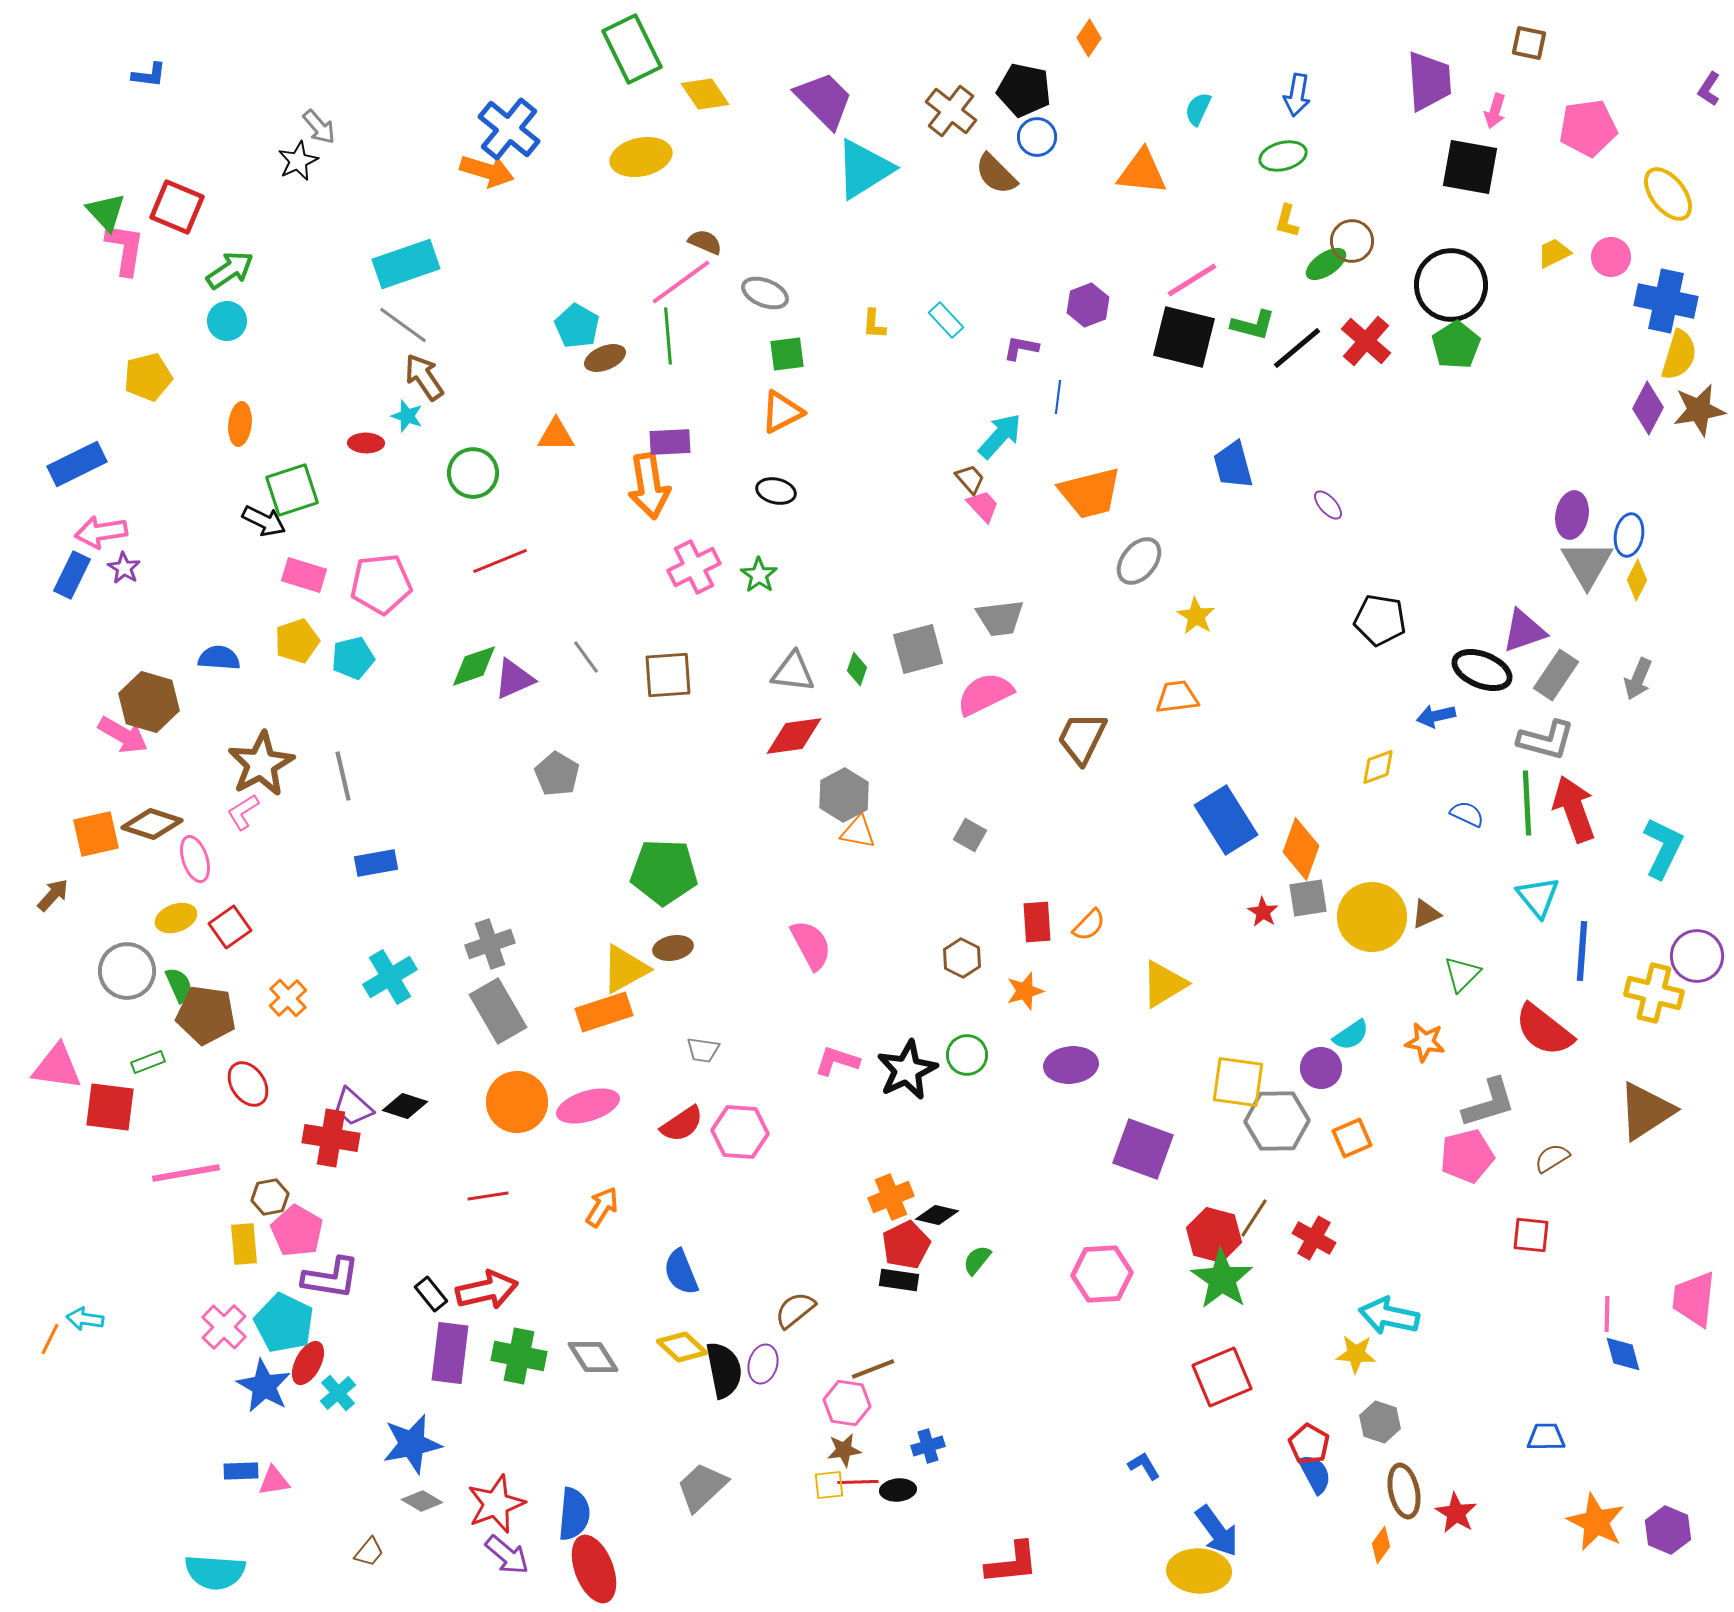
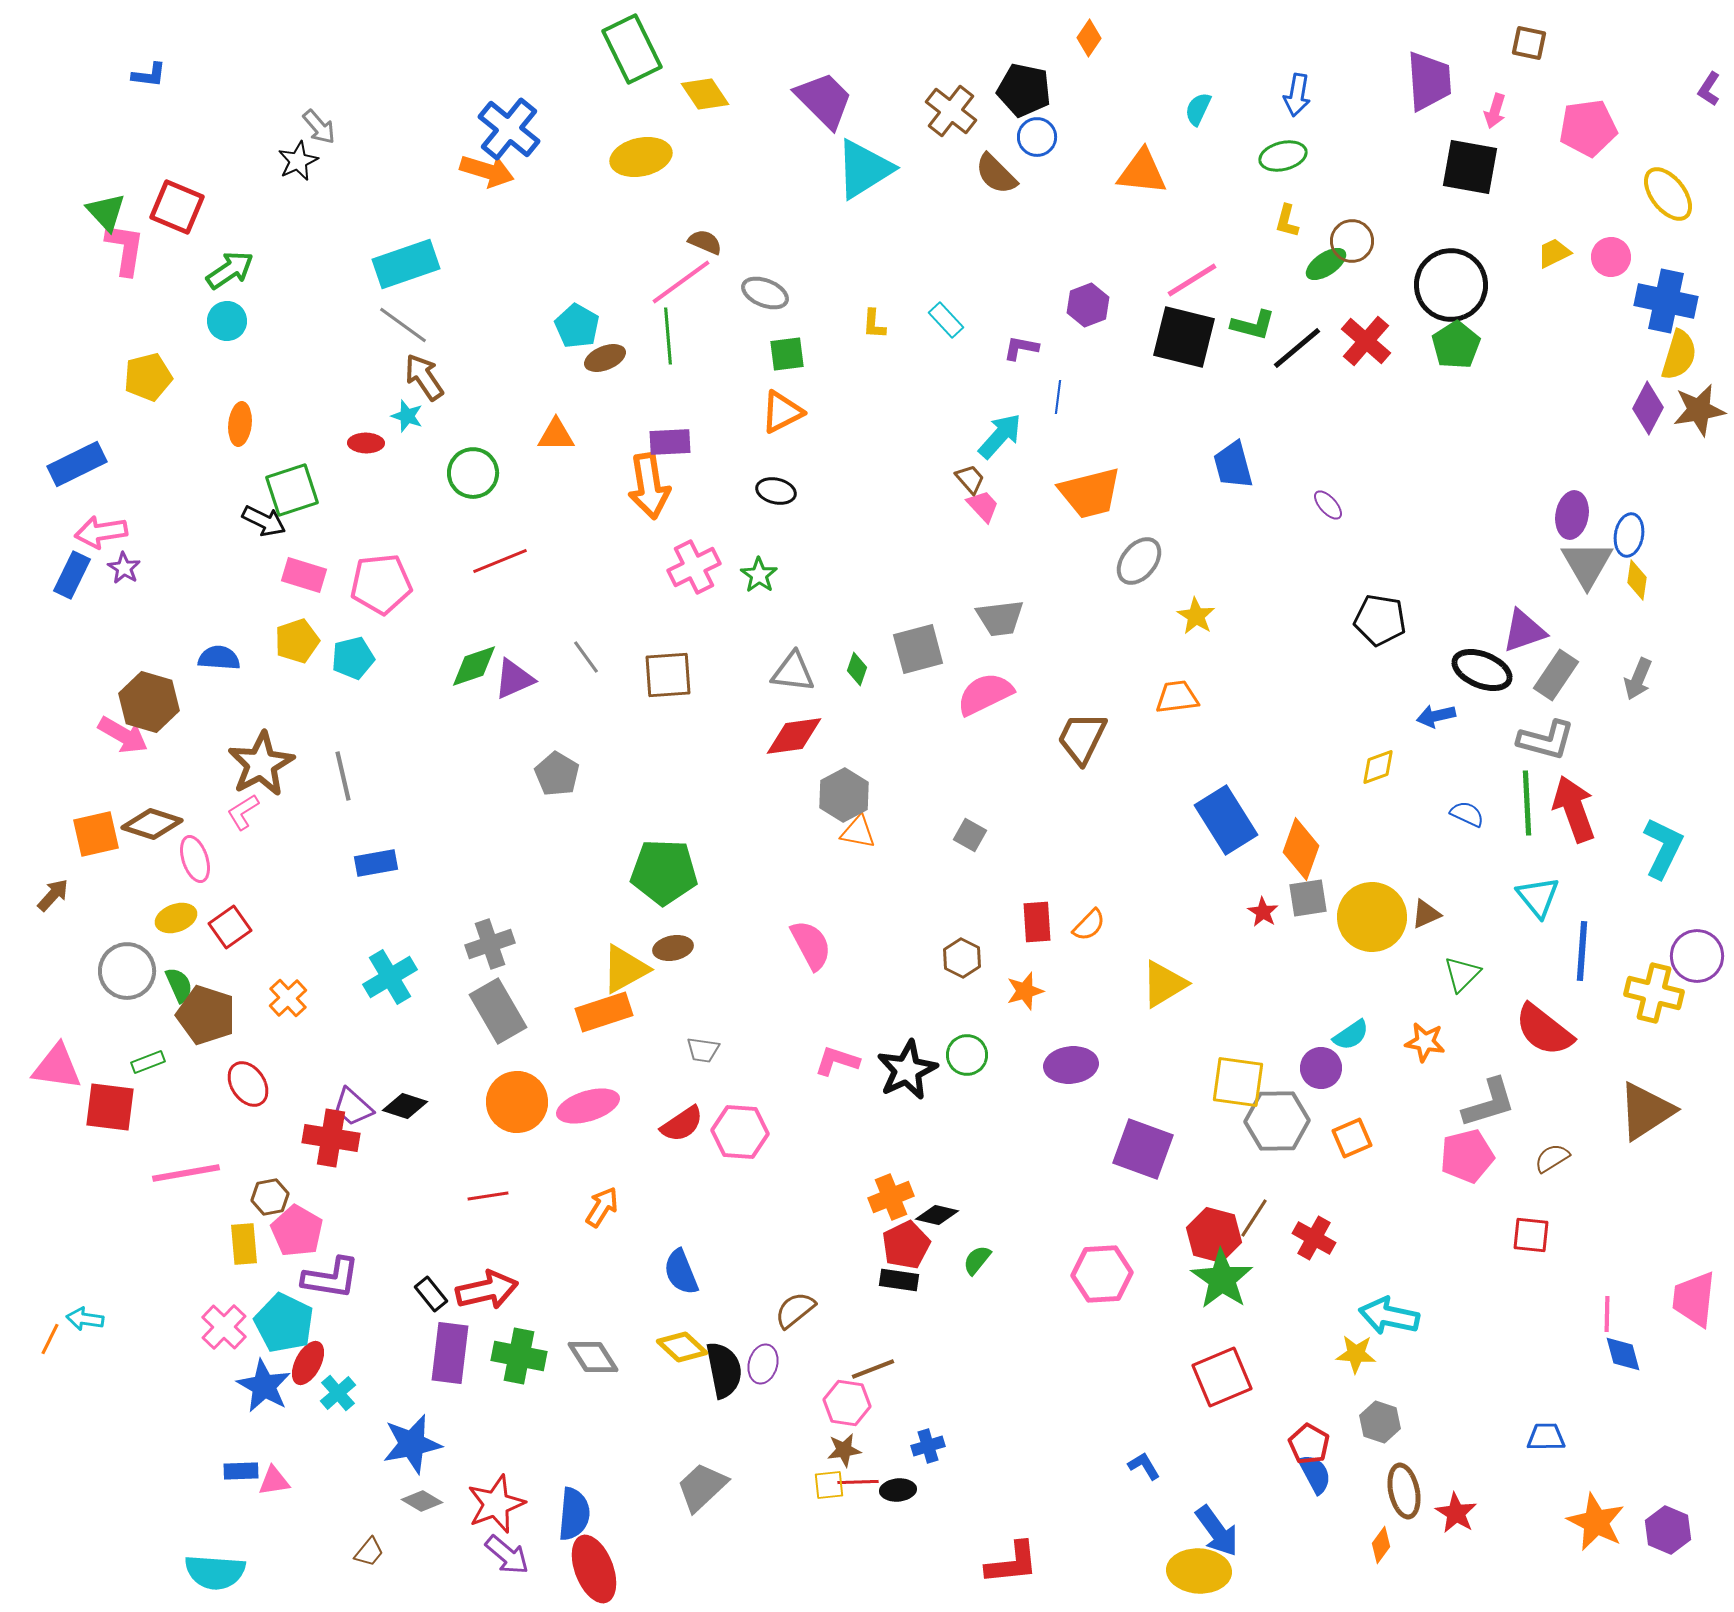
yellow diamond at (1637, 580): rotated 18 degrees counterclockwise
brown pentagon at (206, 1015): rotated 10 degrees clockwise
